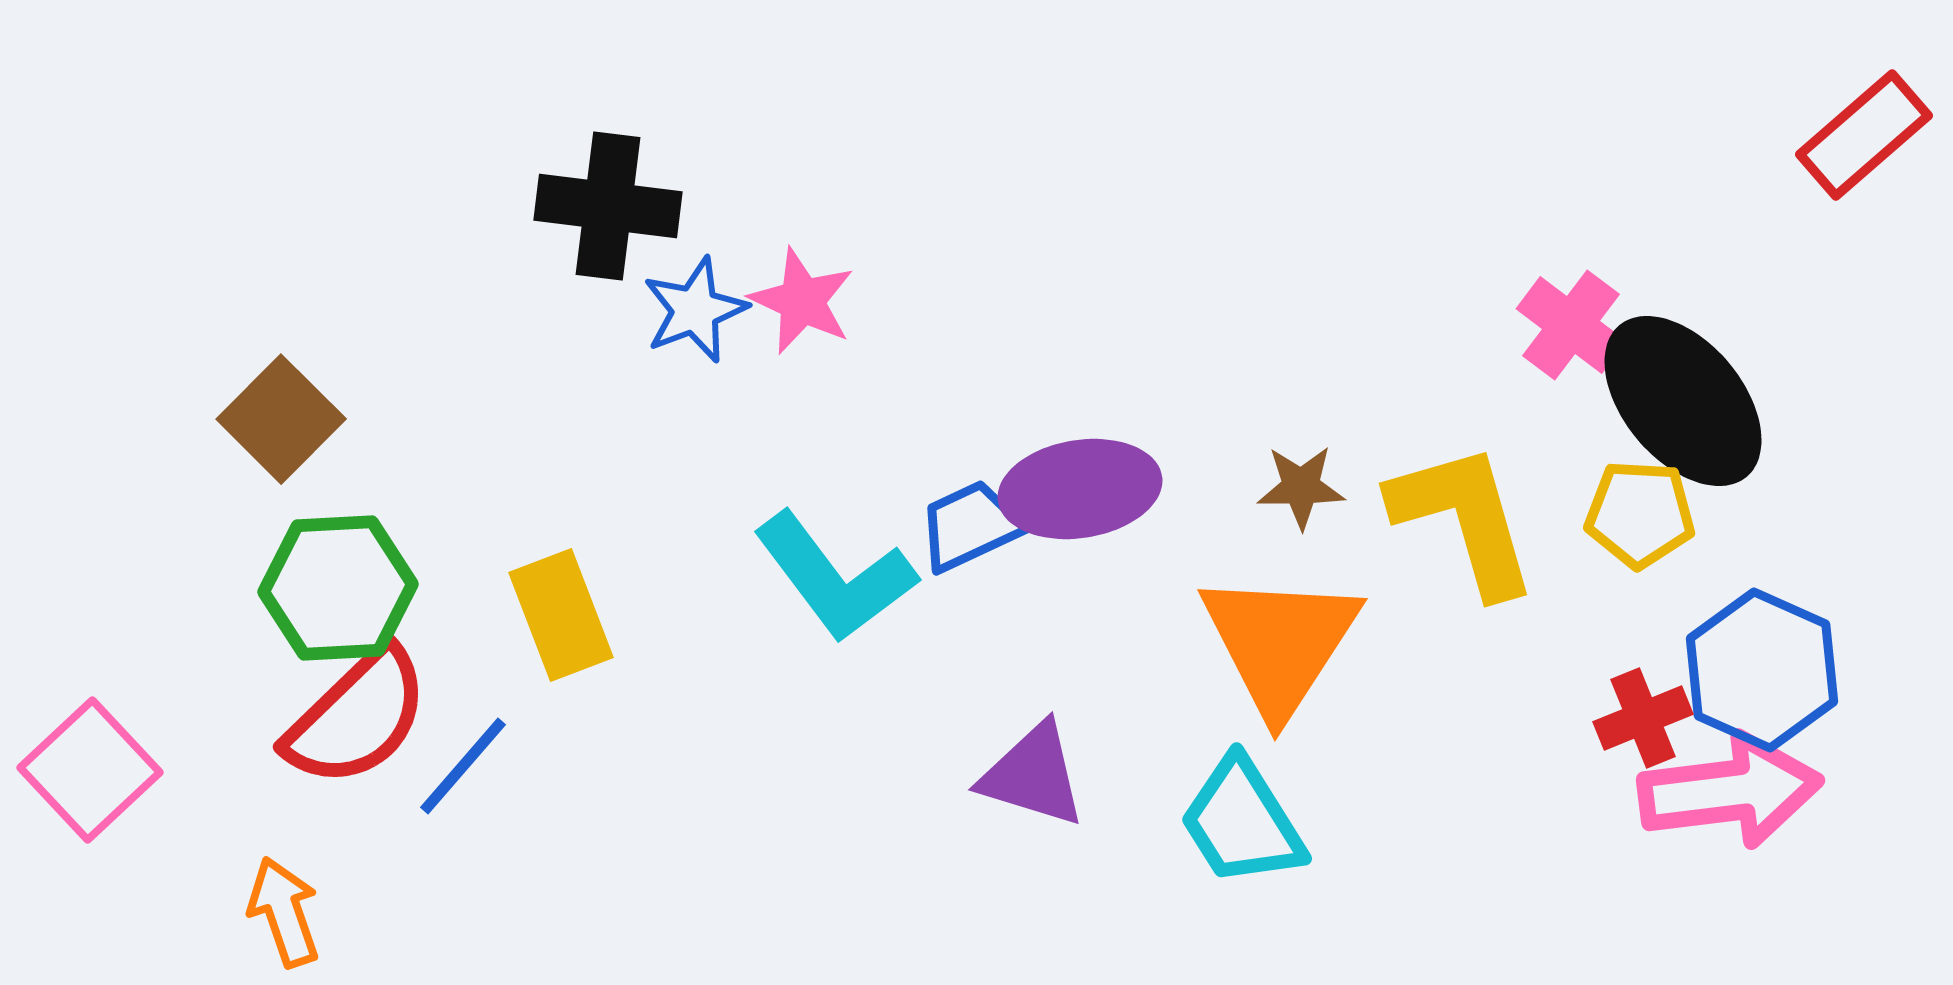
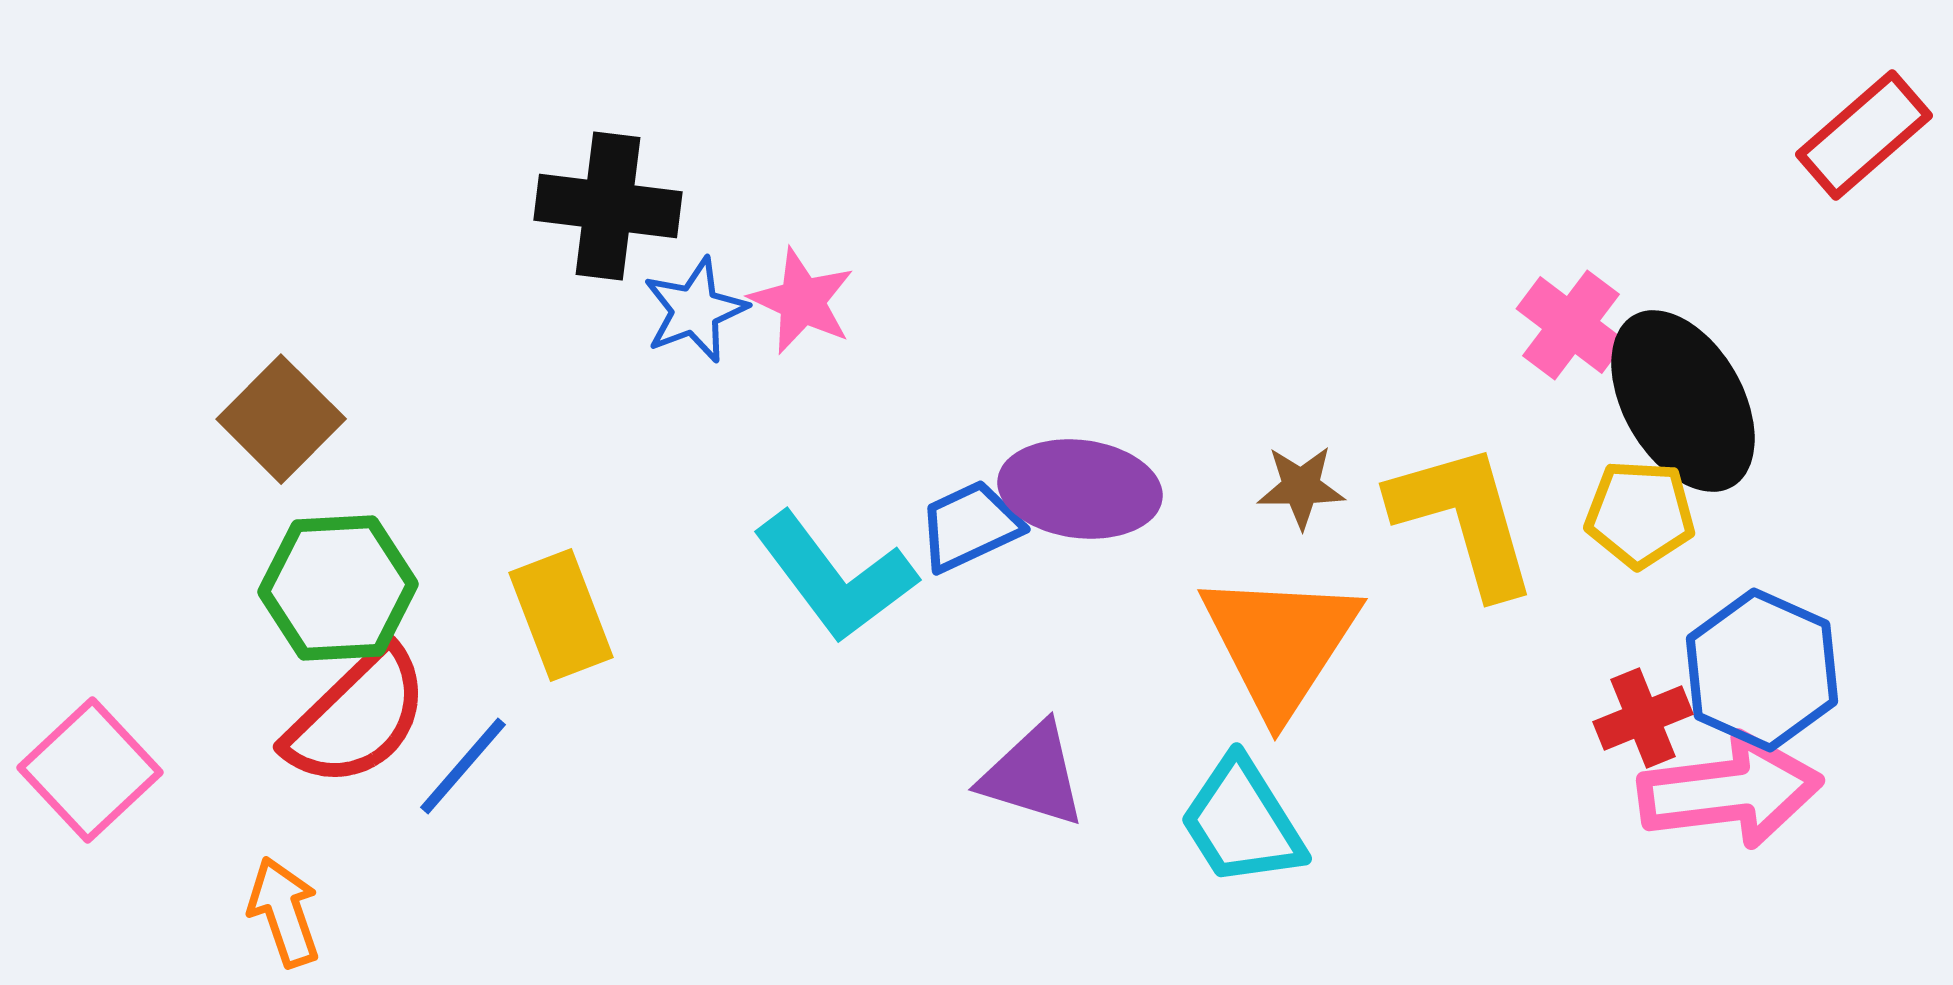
black ellipse: rotated 10 degrees clockwise
purple ellipse: rotated 16 degrees clockwise
